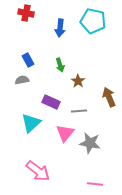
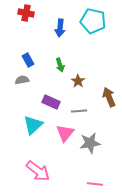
cyan triangle: moved 2 px right, 2 px down
gray star: rotated 20 degrees counterclockwise
